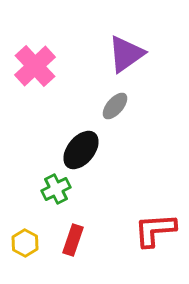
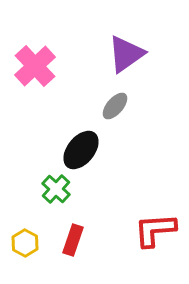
green cross: rotated 20 degrees counterclockwise
